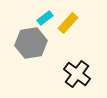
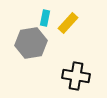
cyan rectangle: rotated 42 degrees counterclockwise
black cross: moved 1 px left, 2 px down; rotated 28 degrees counterclockwise
